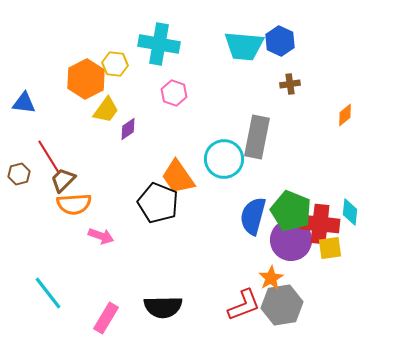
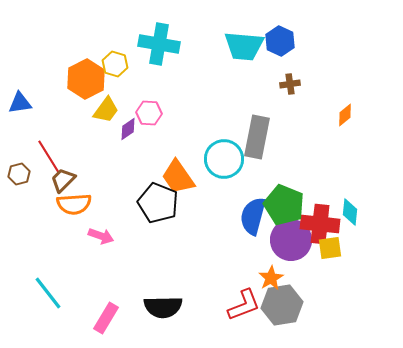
yellow hexagon: rotated 10 degrees clockwise
pink hexagon: moved 25 px left, 20 px down; rotated 15 degrees counterclockwise
blue triangle: moved 4 px left; rotated 15 degrees counterclockwise
green pentagon: moved 7 px left, 6 px up
